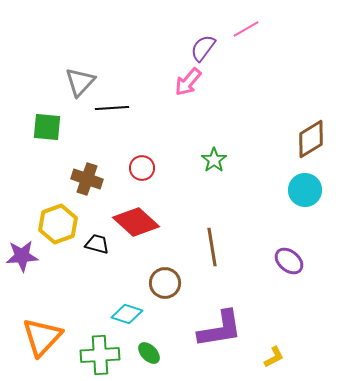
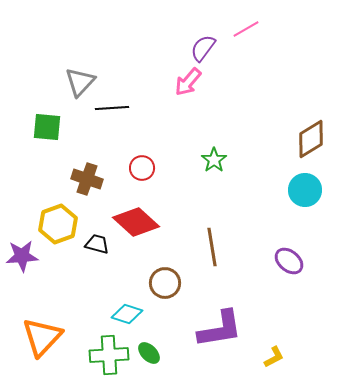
green cross: moved 9 px right
